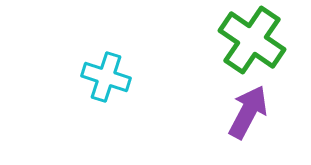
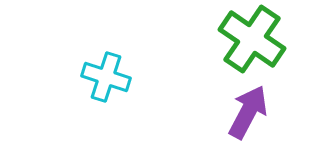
green cross: moved 1 px up
